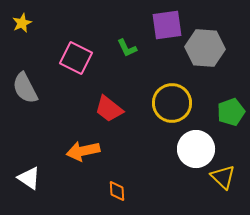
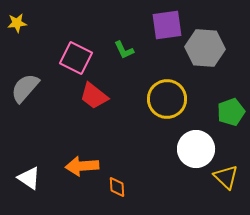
yellow star: moved 5 px left; rotated 18 degrees clockwise
green L-shape: moved 3 px left, 2 px down
gray semicircle: rotated 68 degrees clockwise
yellow circle: moved 5 px left, 4 px up
red trapezoid: moved 15 px left, 13 px up
orange arrow: moved 1 px left, 15 px down; rotated 8 degrees clockwise
yellow triangle: moved 3 px right
orange diamond: moved 4 px up
